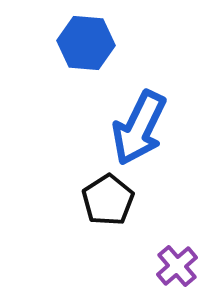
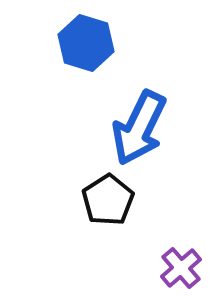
blue hexagon: rotated 12 degrees clockwise
purple cross: moved 4 px right, 2 px down
